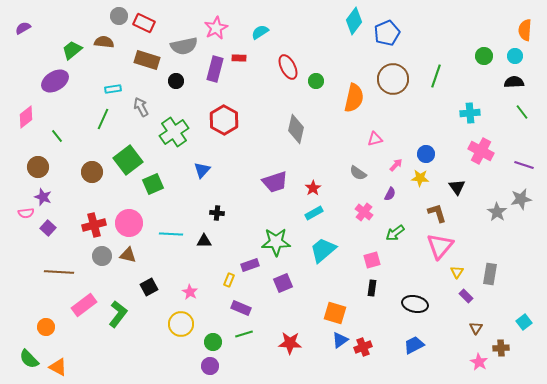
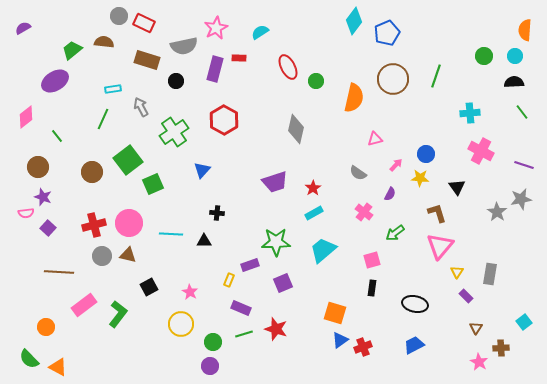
red star at (290, 343): moved 14 px left, 14 px up; rotated 15 degrees clockwise
